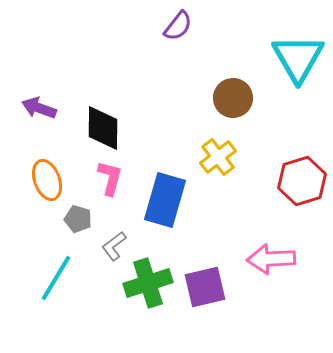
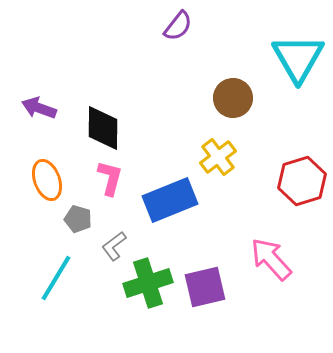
blue rectangle: moved 5 px right; rotated 52 degrees clockwise
pink arrow: rotated 51 degrees clockwise
